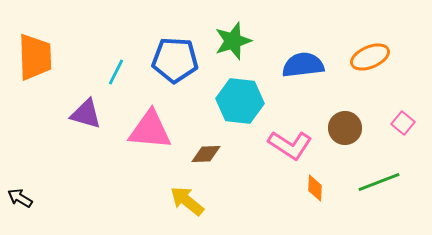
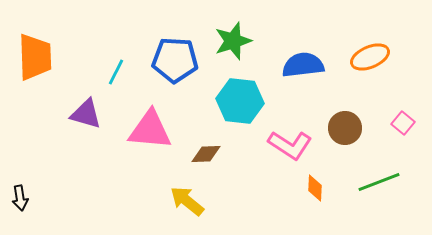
black arrow: rotated 130 degrees counterclockwise
